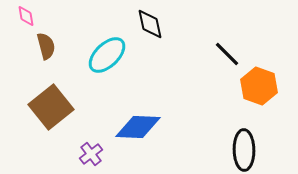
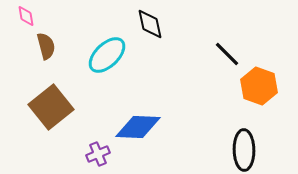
purple cross: moved 7 px right; rotated 15 degrees clockwise
